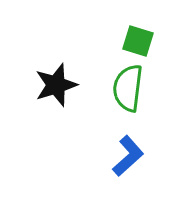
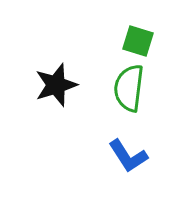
green semicircle: moved 1 px right
blue L-shape: rotated 99 degrees clockwise
